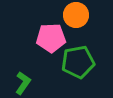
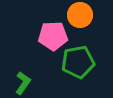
orange circle: moved 4 px right
pink pentagon: moved 2 px right, 2 px up
